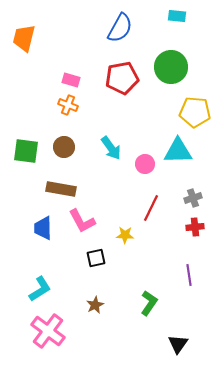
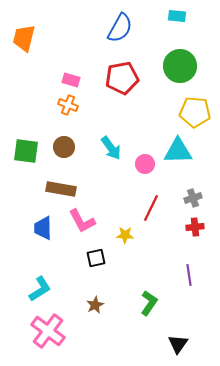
green circle: moved 9 px right, 1 px up
